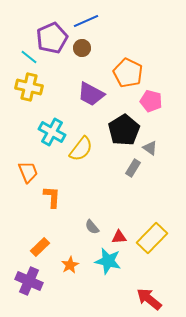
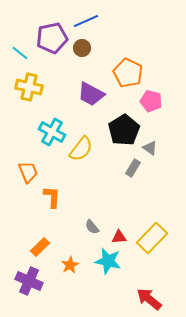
purple pentagon: rotated 12 degrees clockwise
cyan line: moved 9 px left, 4 px up
